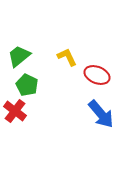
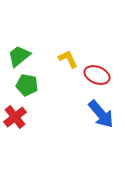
yellow L-shape: moved 1 px right, 2 px down
green pentagon: rotated 15 degrees counterclockwise
red cross: moved 6 px down; rotated 15 degrees clockwise
